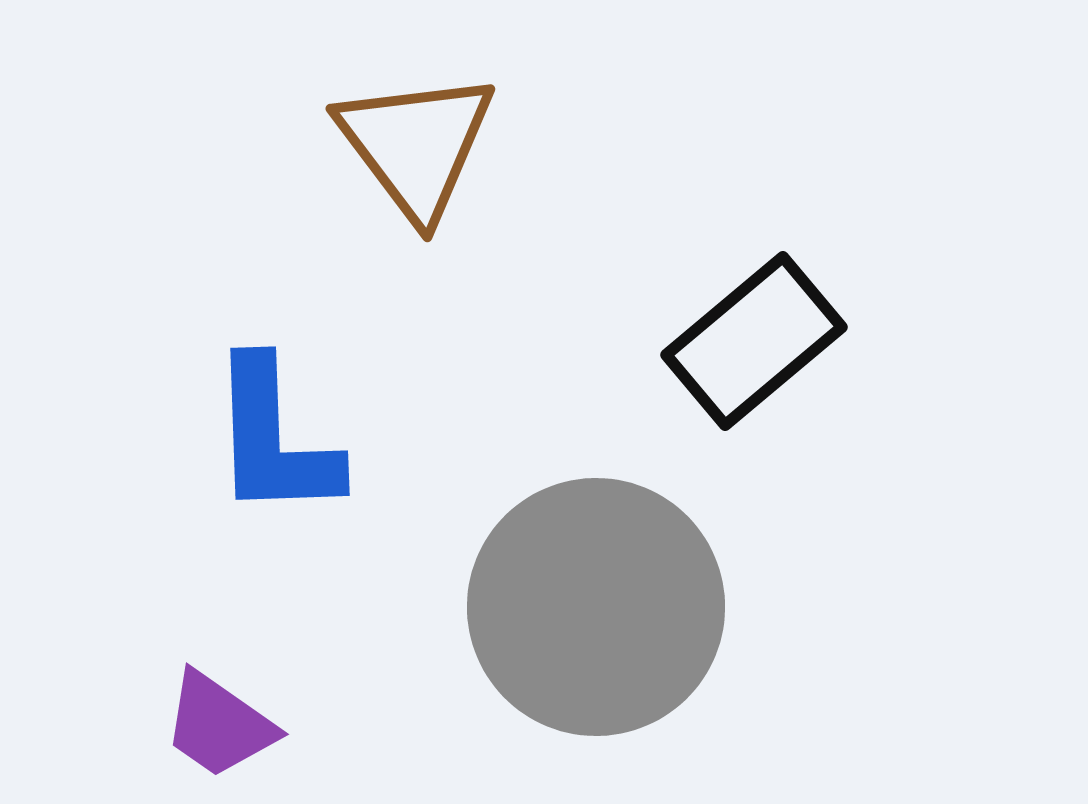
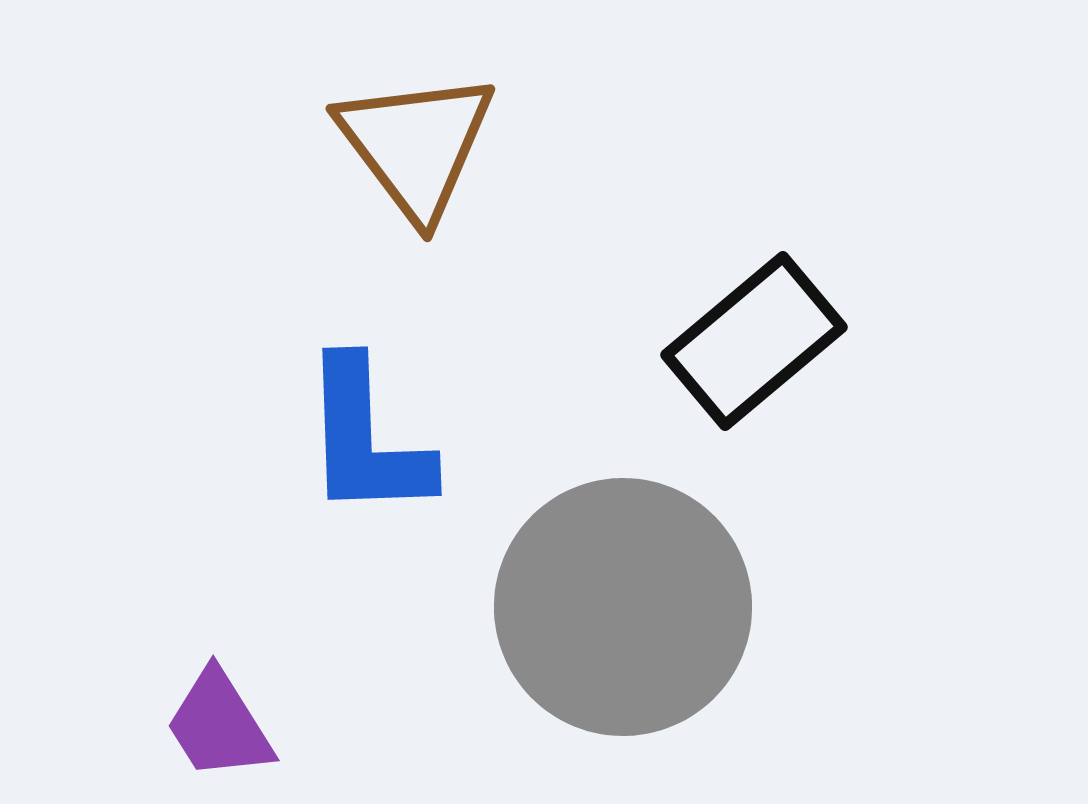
blue L-shape: moved 92 px right
gray circle: moved 27 px right
purple trapezoid: rotated 23 degrees clockwise
